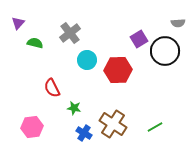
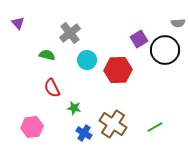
purple triangle: rotated 24 degrees counterclockwise
green semicircle: moved 12 px right, 12 px down
black circle: moved 1 px up
